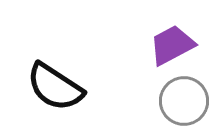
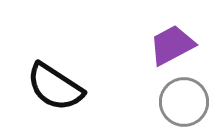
gray circle: moved 1 px down
